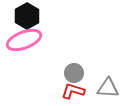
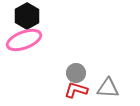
gray circle: moved 2 px right
red L-shape: moved 3 px right, 1 px up
